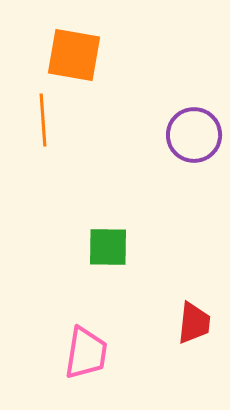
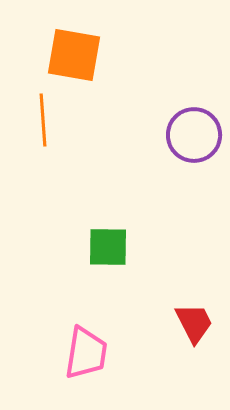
red trapezoid: rotated 33 degrees counterclockwise
